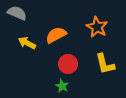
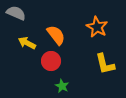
gray semicircle: moved 1 px left
orange semicircle: rotated 80 degrees clockwise
red circle: moved 17 px left, 3 px up
